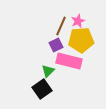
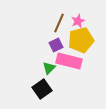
brown line: moved 2 px left, 3 px up
yellow pentagon: rotated 10 degrees counterclockwise
green triangle: moved 1 px right, 3 px up
